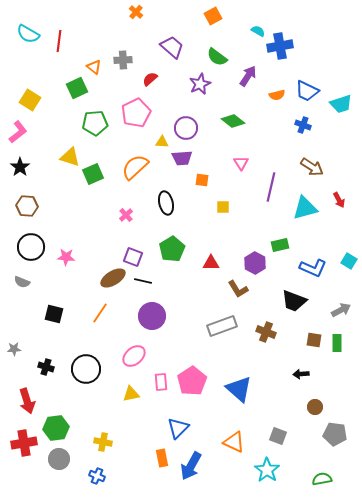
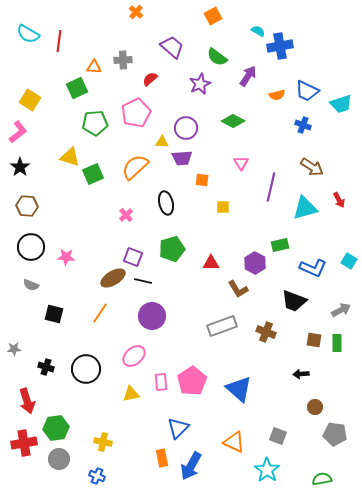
orange triangle at (94, 67): rotated 35 degrees counterclockwise
green diamond at (233, 121): rotated 10 degrees counterclockwise
green pentagon at (172, 249): rotated 15 degrees clockwise
gray semicircle at (22, 282): moved 9 px right, 3 px down
